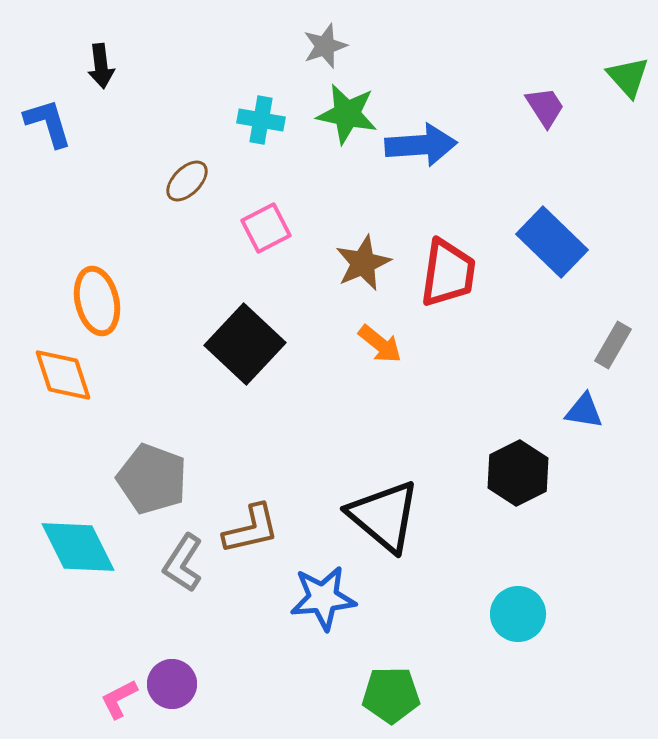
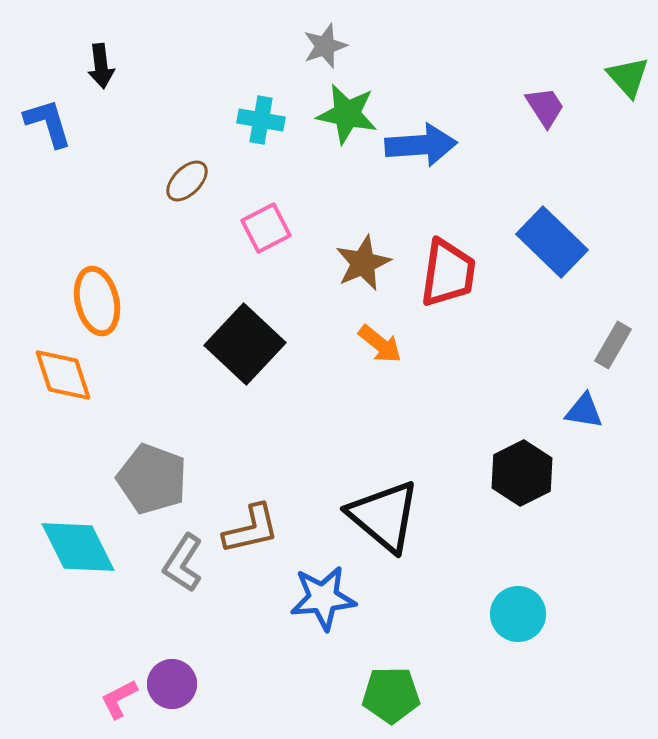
black hexagon: moved 4 px right
